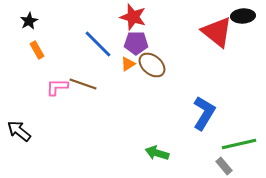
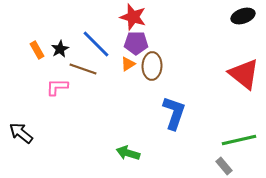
black ellipse: rotated 15 degrees counterclockwise
black star: moved 31 px right, 28 px down
red triangle: moved 27 px right, 42 px down
blue line: moved 2 px left
brown ellipse: moved 1 px down; rotated 52 degrees clockwise
brown line: moved 15 px up
blue L-shape: moved 30 px left; rotated 12 degrees counterclockwise
black arrow: moved 2 px right, 2 px down
green line: moved 4 px up
green arrow: moved 29 px left
